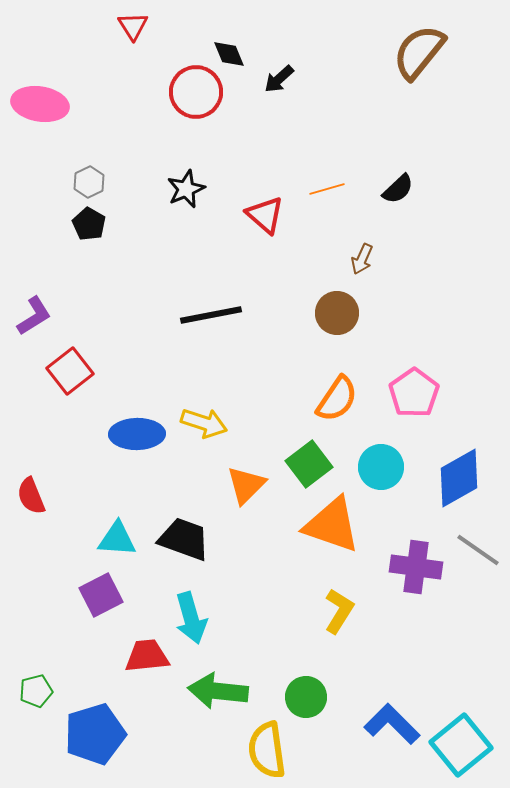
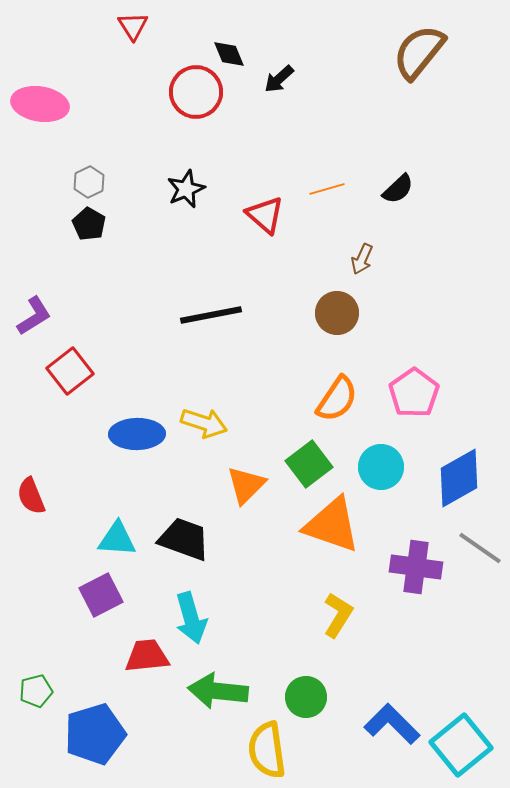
gray line at (478, 550): moved 2 px right, 2 px up
yellow L-shape at (339, 611): moved 1 px left, 4 px down
